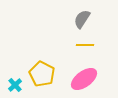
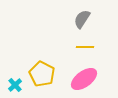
yellow line: moved 2 px down
